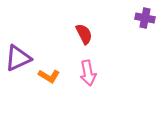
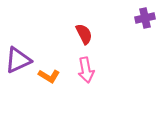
purple cross: rotated 24 degrees counterclockwise
purple triangle: moved 2 px down
pink arrow: moved 2 px left, 3 px up
